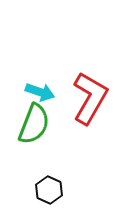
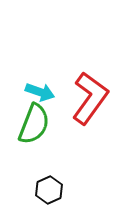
red L-shape: rotated 6 degrees clockwise
black hexagon: rotated 12 degrees clockwise
